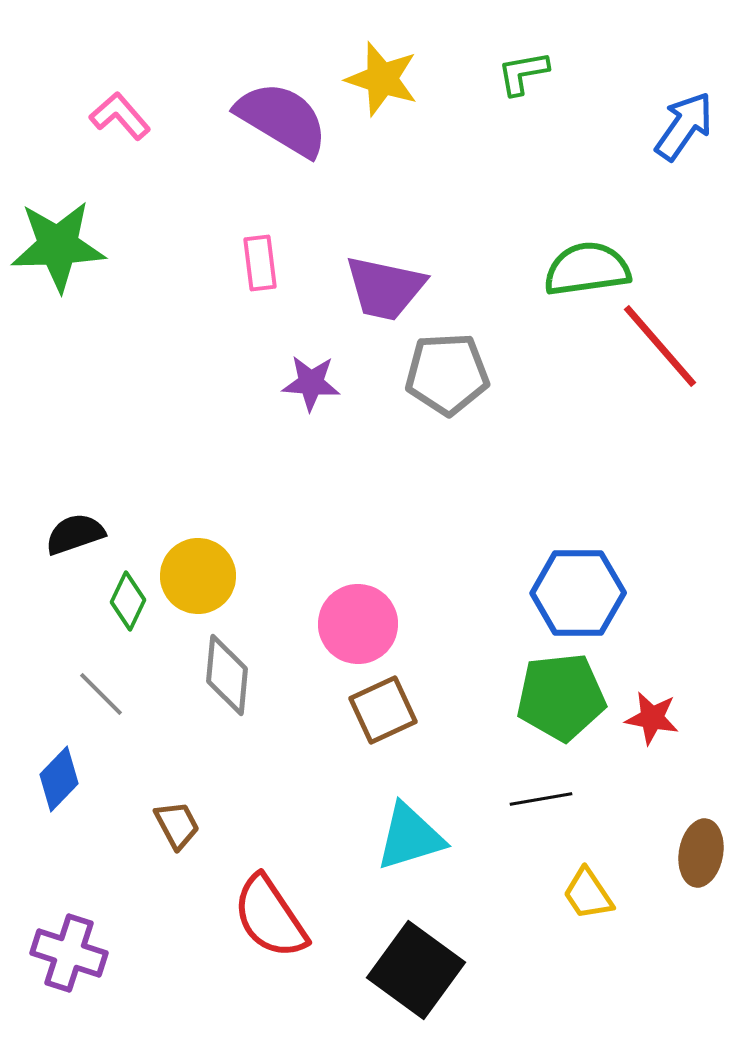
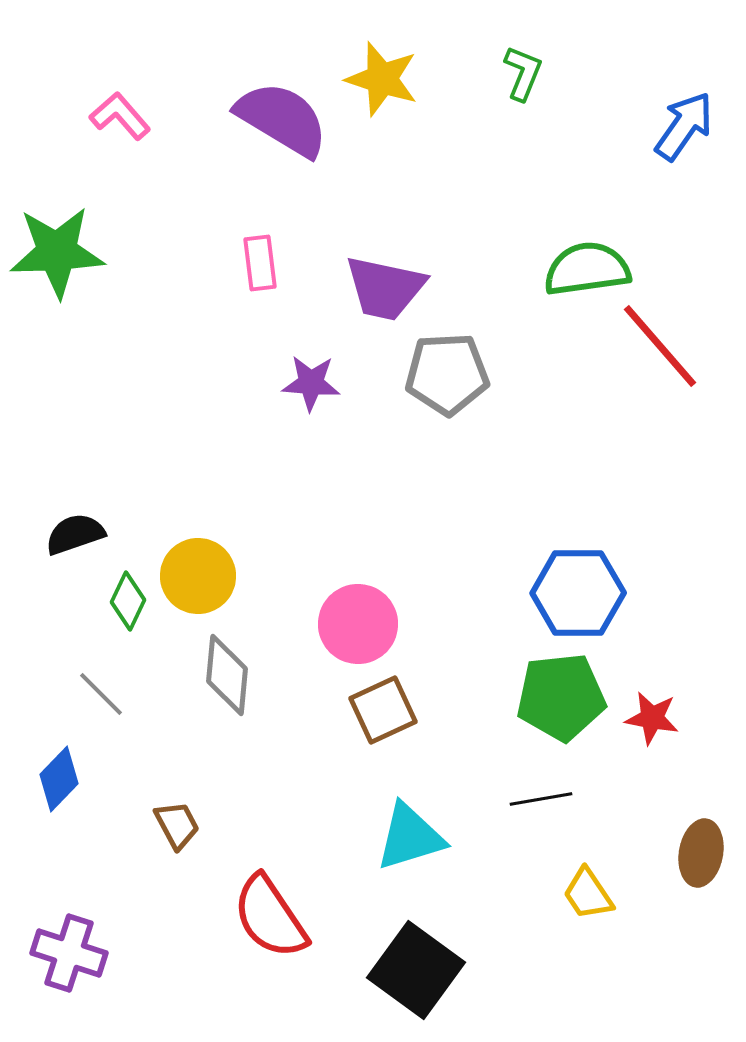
green L-shape: rotated 122 degrees clockwise
green star: moved 1 px left, 6 px down
